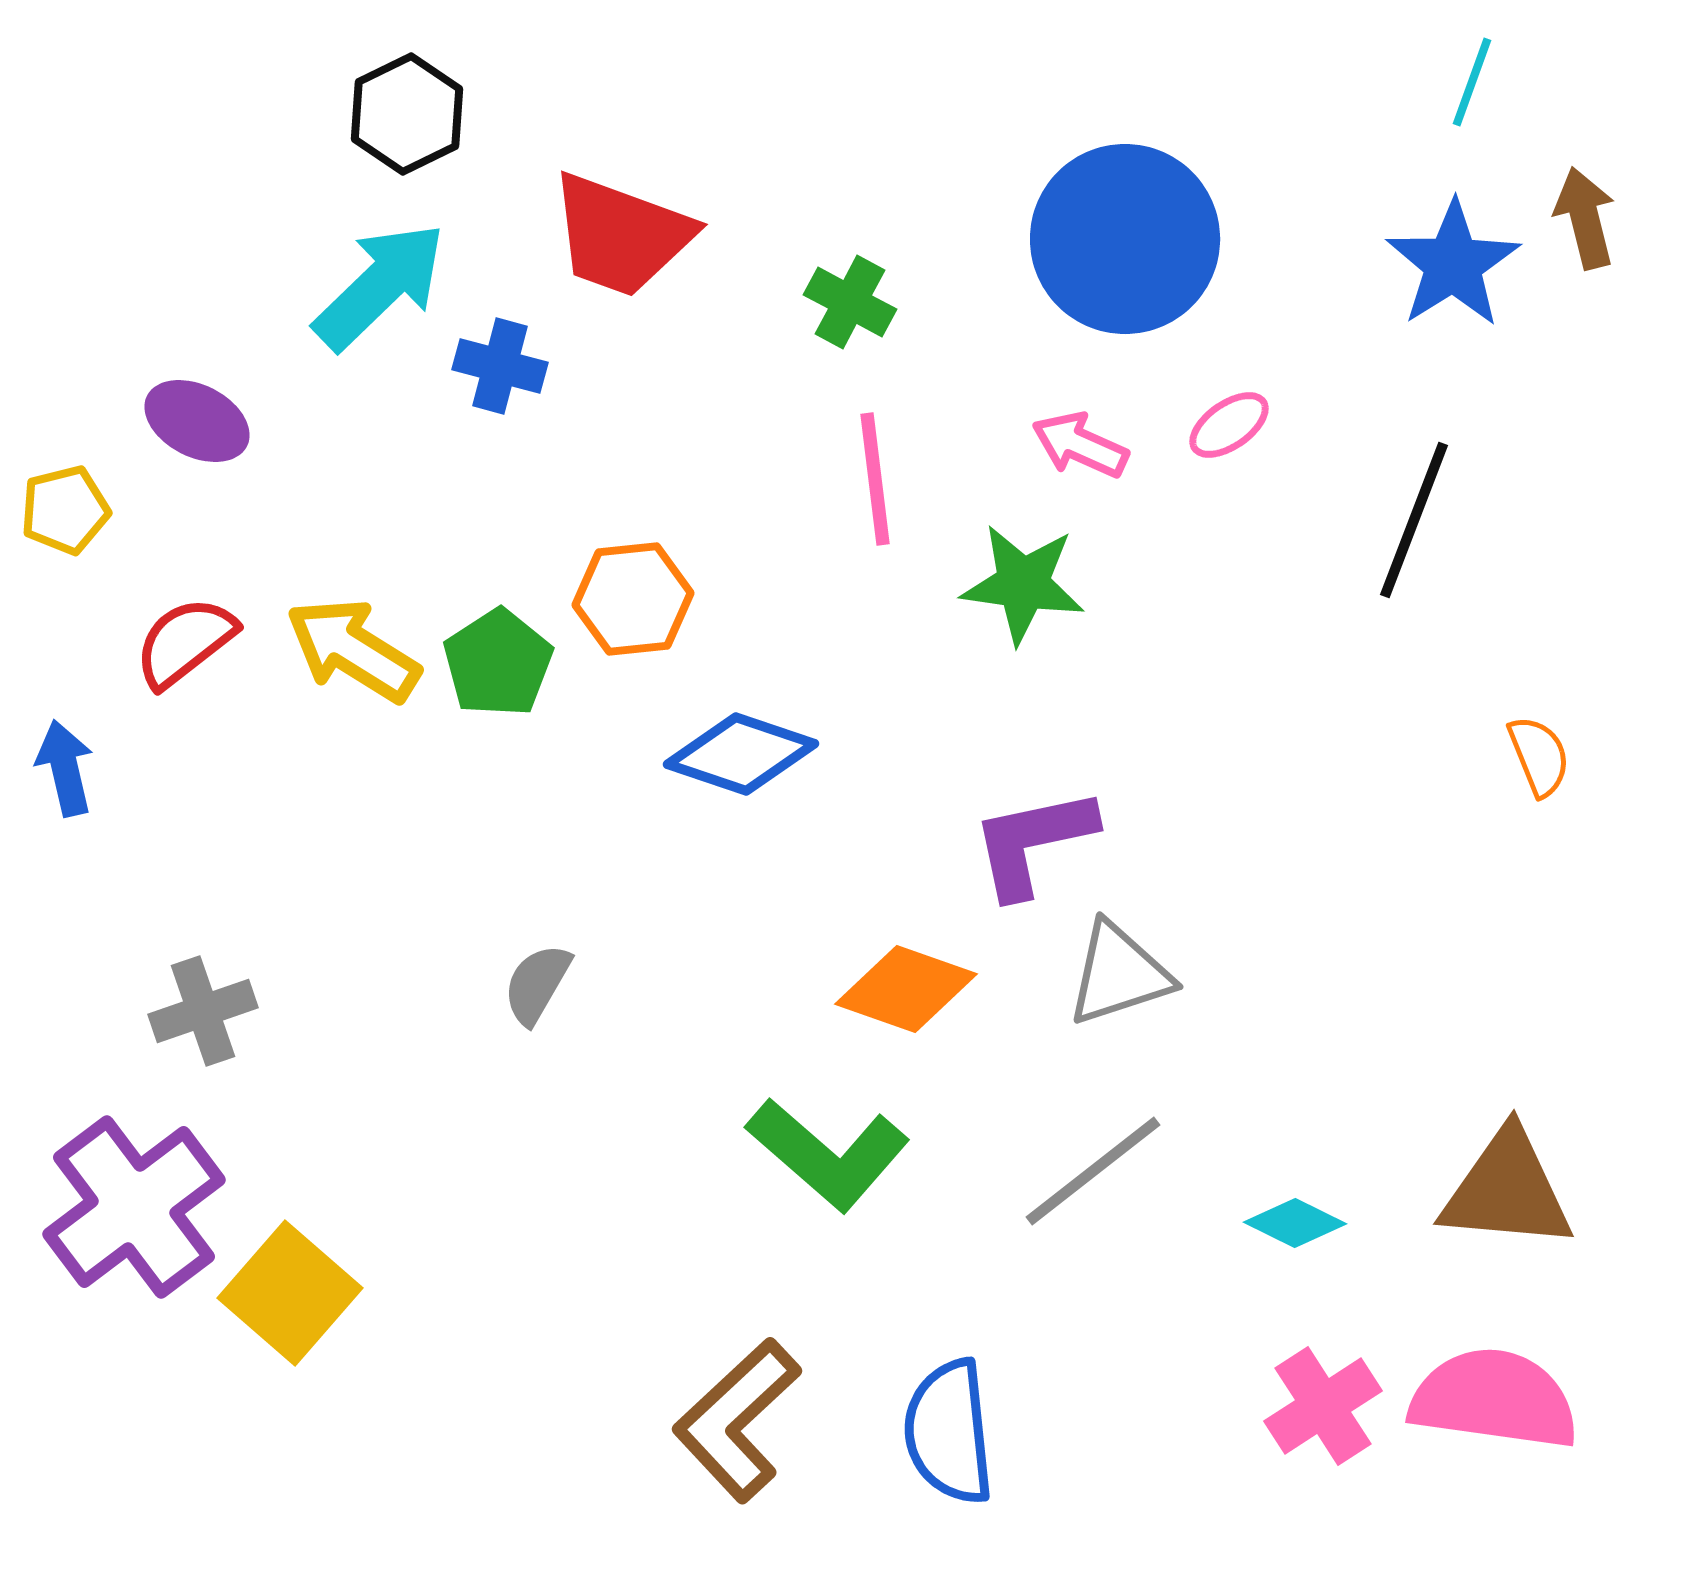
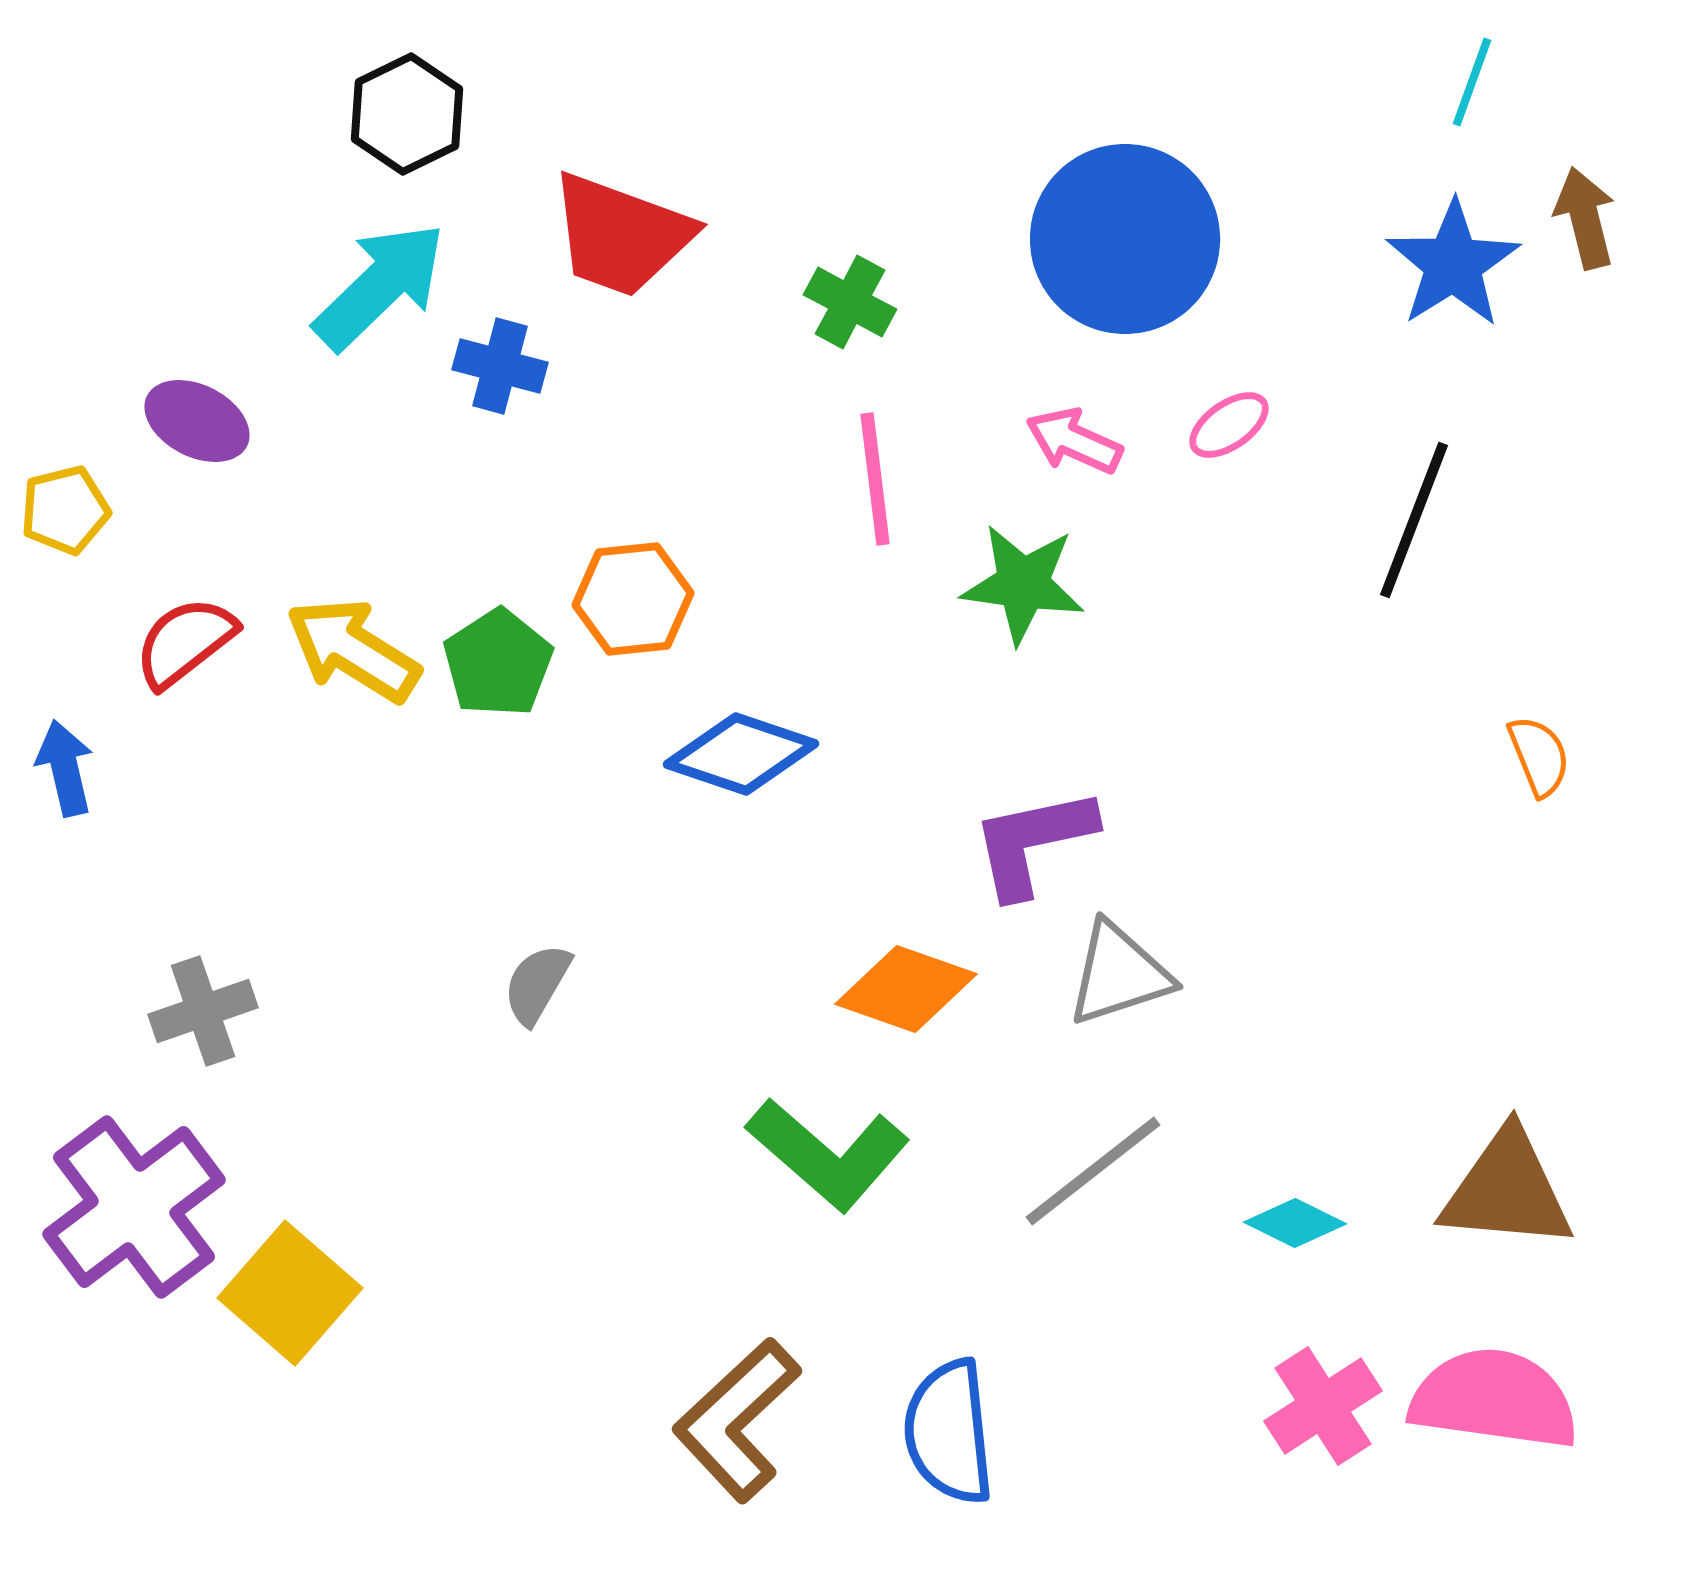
pink arrow: moved 6 px left, 4 px up
